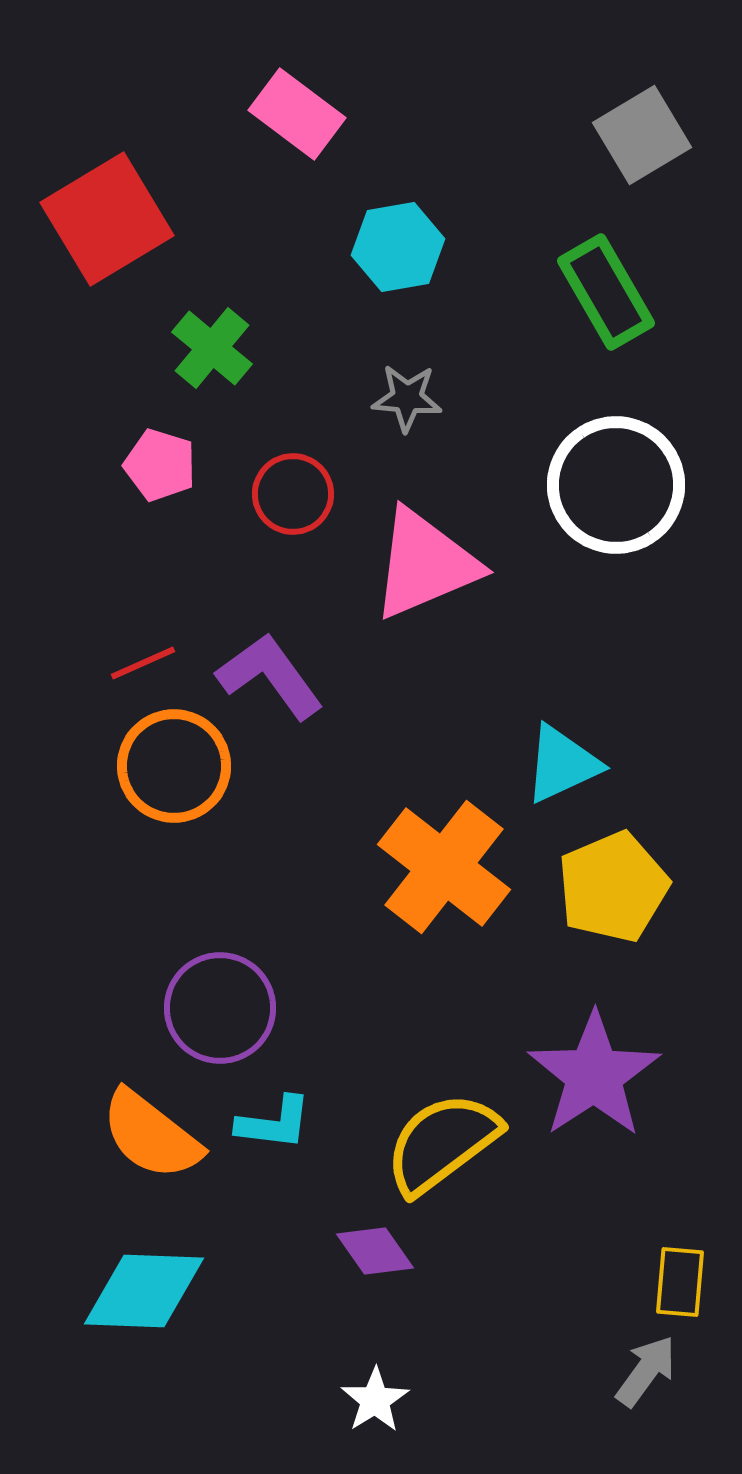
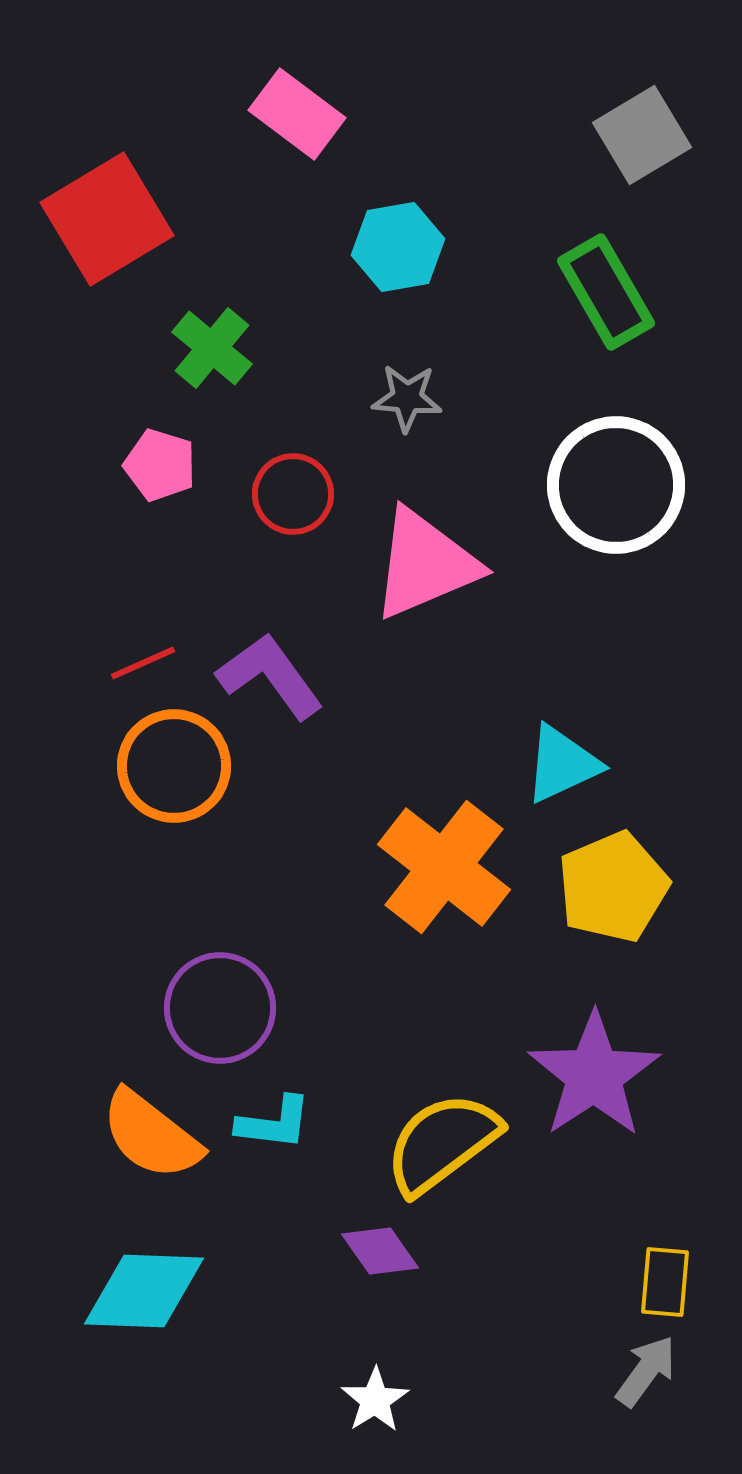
purple diamond: moved 5 px right
yellow rectangle: moved 15 px left
